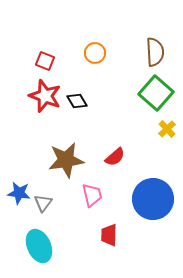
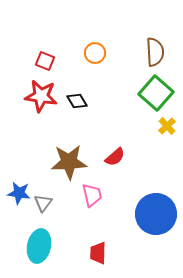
red star: moved 4 px left; rotated 12 degrees counterclockwise
yellow cross: moved 3 px up
brown star: moved 3 px right, 2 px down; rotated 6 degrees clockwise
blue circle: moved 3 px right, 15 px down
red trapezoid: moved 11 px left, 18 px down
cyan ellipse: rotated 36 degrees clockwise
